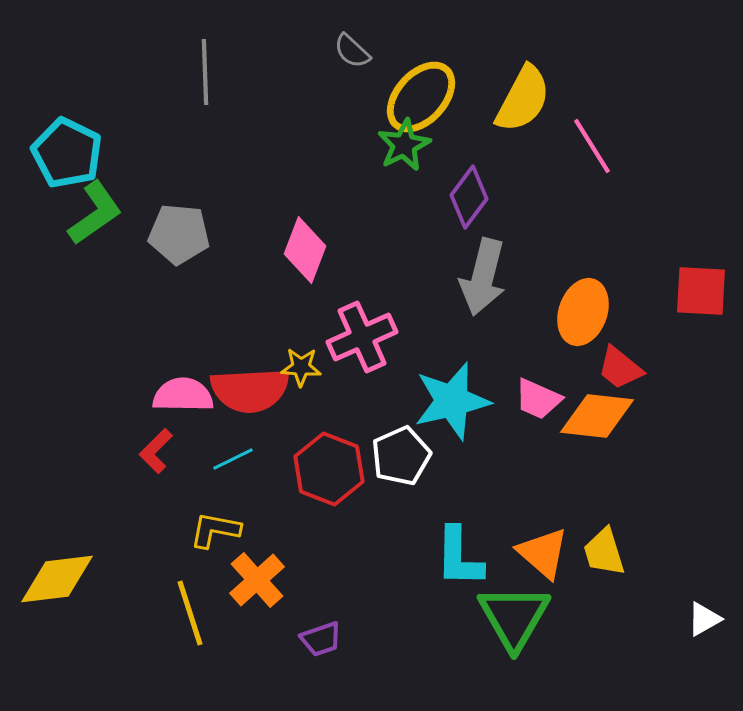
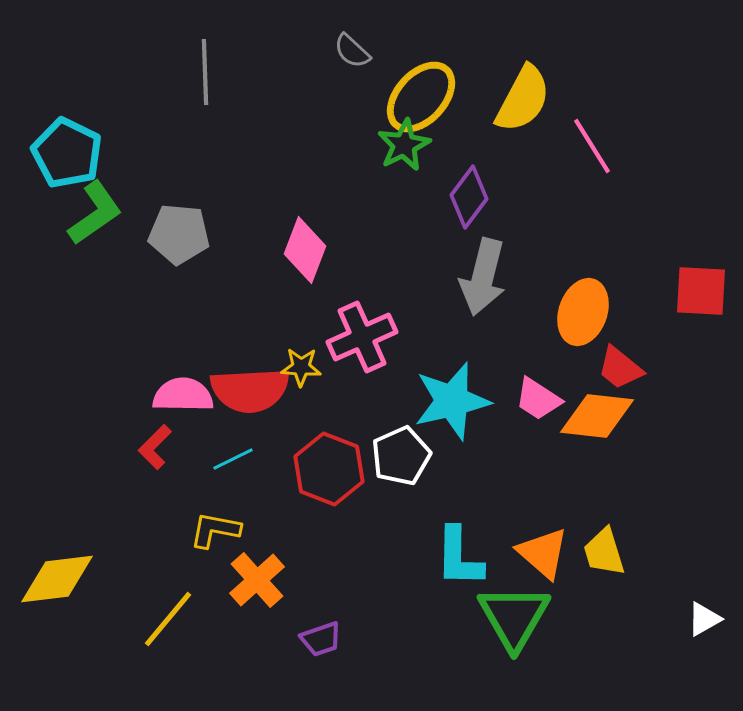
pink trapezoid: rotated 9 degrees clockwise
red L-shape: moved 1 px left, 4 px up
yellow line: moved 22 px left, 6 px down; rotated 58 degrees clockwise
